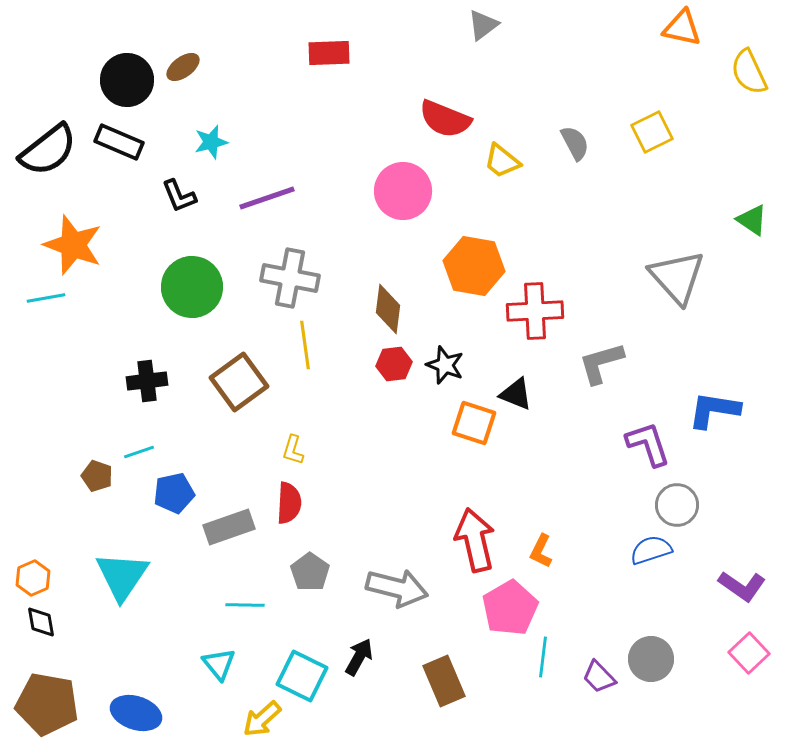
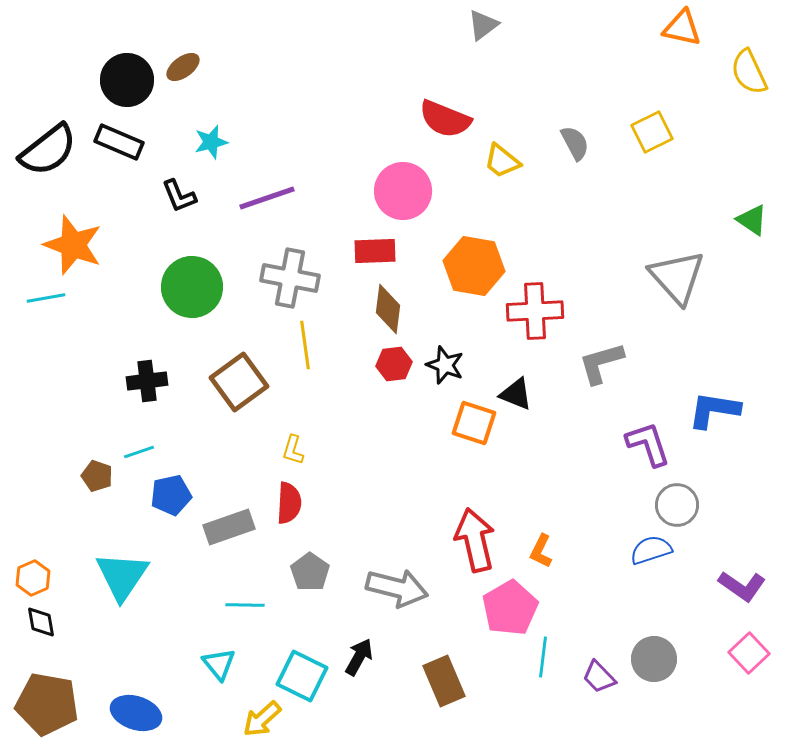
red rectangle at (329, 53): moved 46 px right, 198 px down
blue pentagon at (174, 493): moved 3 px left, 2 px down
gray circle at (651, 659): moved 3 px right
